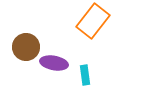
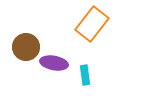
orange rectangle: moved 1 px left, 3 px down
